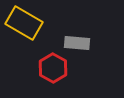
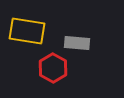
yellow rectangle: moved 3 px right, 8 px down; rotated 21 degrees counterclockwise
